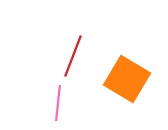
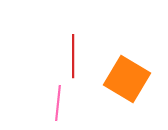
red line: rotated 21 degrees counterclockwise
